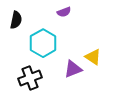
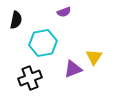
cyan hexagon: rotated 20 degrees clockwise
yellow triangle: moved 1 px right; rotated 30 degrees clockwise
